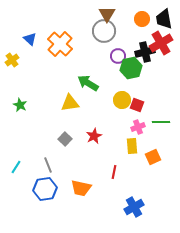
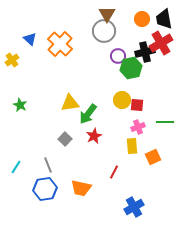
green arrow: moved 31 px down; rotated 85 degrees counterclockwise
red square: rotated 16 degrees counterclockwise
green line: moved 4 px right
red line: rotated 16 degrees clockwise
